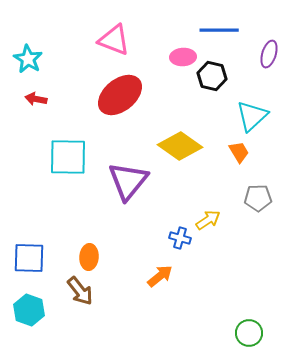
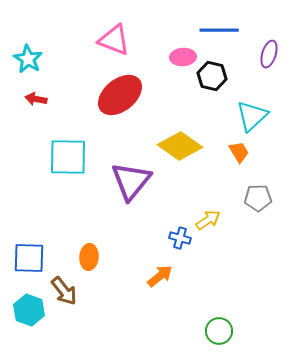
purple triangle: moved 3 px right
brown arrow: moved 16 px left
green circle: moved 30 px left, 2 px up
